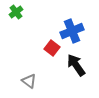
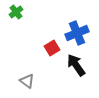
blue cross: moved 5 px right, 2 px down
red square: rotated 21 degrees clockwise
gray triangle: moved 2 px left
